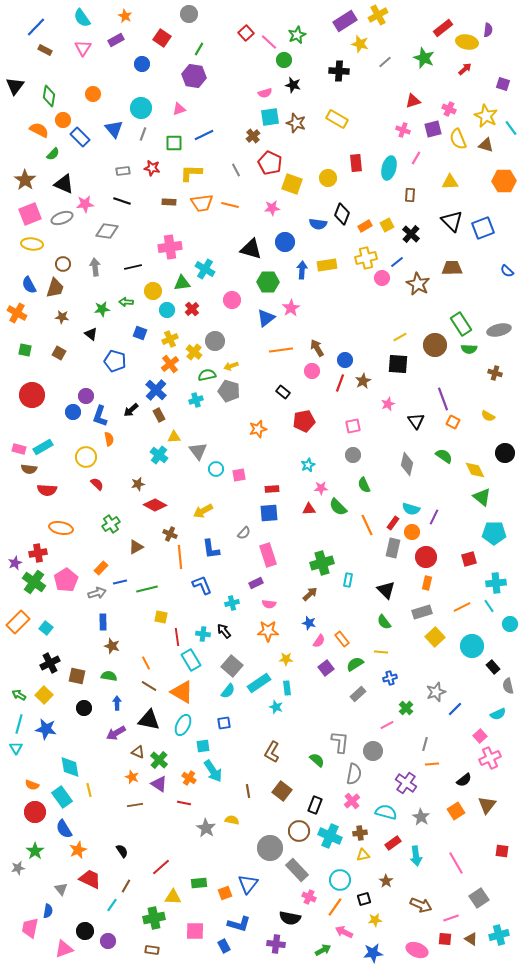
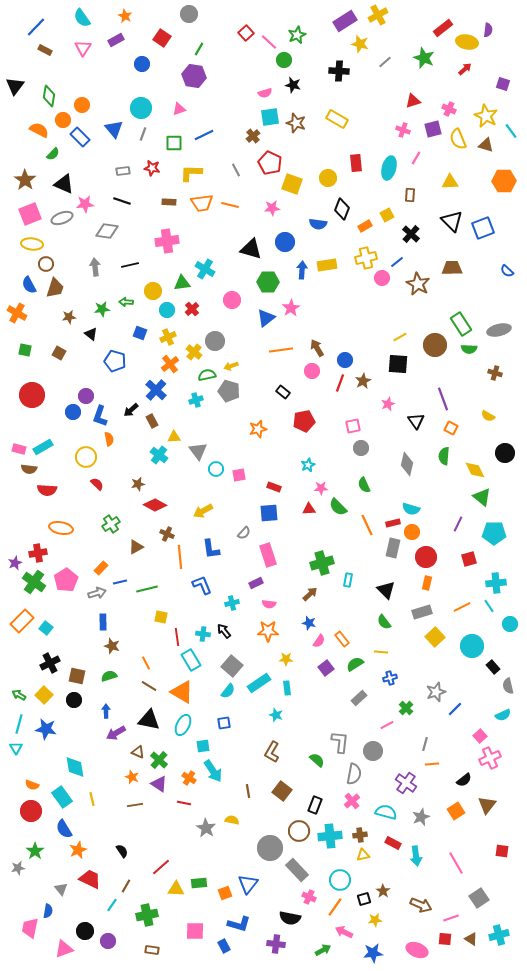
orange circle at (93, 94): moved 11 px left, 11 px down
cyan line at (511, 128): moved 3 px down
black diamond at (342, 214): moved 5 px up
yellow square at (387, 225): moved 10 px up
pink cross at (170, 247): moved 3 px left, 6 px up
brown circle at (63, 264): moved 17 px left
black line at (133, 267): moved 3 px left, 2 px up
brown star at (62, 317): moved 7 px right; rotated 16 degrees counterclockwise
yellow cross at (170, 339): moved 2 px left, 2 px up
brown rectangle at (159, 415): moved 7 px left, 6 px down
orange square at (453, 422): moved 2 px left, 6 px down
gray circle at (353, 455): moved 8 px right, 7 px up
green semicircle at (444, 456): rotated 120 degrees counterclockwise
red rectangle at (272, 489): moved 2 px right, 2 px up; rotated 24 degrees clockwise
purple line at (434, 517): moved 24 px right, 7 px down
red rectangle at (393, 523): rotated 40 degrees clockwise
brown cross at (170, 534): moved 3 px left
orange rectangle at (18, 622): moved 4 px right, 1 px up
green semicircle at (109, 676): rotated 28 degrees counterclockwise
gray rectangle at (358, 694): moved 1 px right, 4 px down
blue arrow at (117, 703): moved 11 px left, 8 px down
cyan star at (276, 707): moved 8 px down
black circle at (84, 708): moved 10 px left, 8 px up
cyan semicircle at (498, 714): moved 5 px right, 1 px down
cyan diamond at (70, 767): moved 5 px right
yellow line at (89, 790): moved 3 px right, 9 px down
red circle at (35, 812): moved 4 px left, 1 px up
gray star at (421, 817): rotated 18 degrees clockwise
brown cross at (360, 833): moved 2 px down
cyan cross at (330, 836): rotated 30 degrees counterclockwise
red rectangle at (393, 843): rotated 63 degrees clockwise
brown star at (386, 881): moved 3 px left, 10 px down
yellow triangle at (173, 897): moved 3 px right, 8 px up
green cross at (154, 918): moved 7 px left, 3 px up
